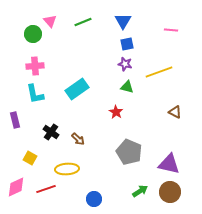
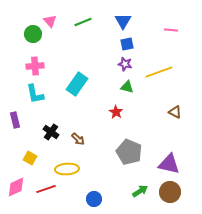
cyan rectangle: moved 5 px up; rotated 20 degrees counterclockwise
